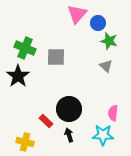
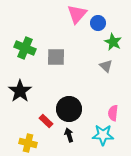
green star: moved 4 px right, 1 px down; rotated 12 degrees clockwise
black star: moved 2 px right, 15 px down
yellow cross: moved 3 px right, 1 px down
